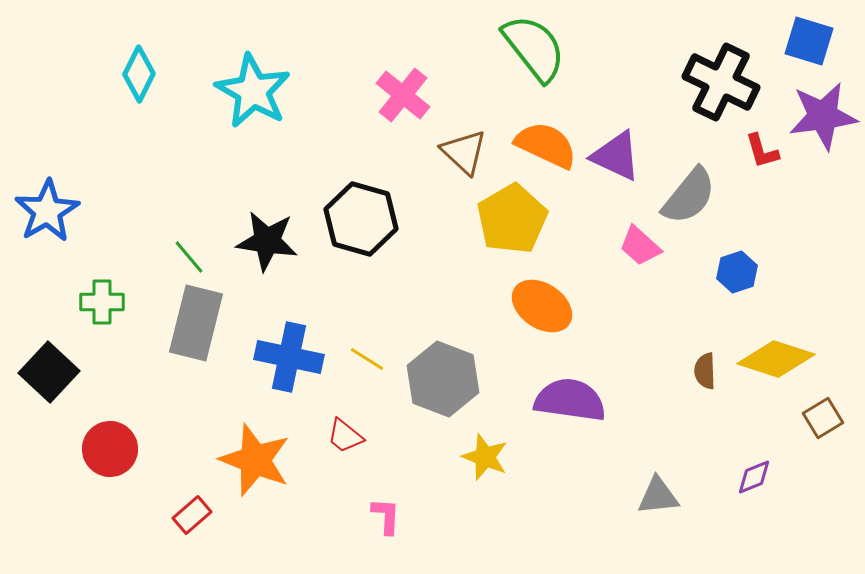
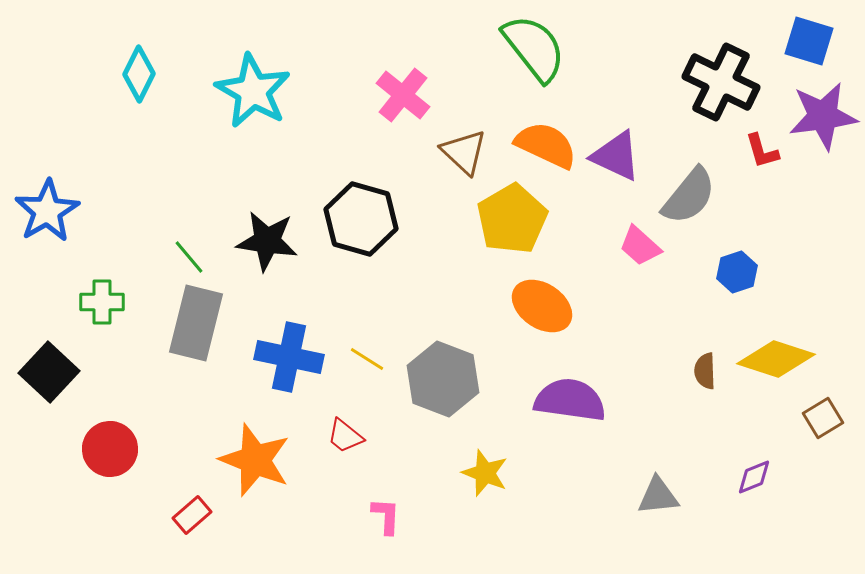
yellow star: moved 16 px down
